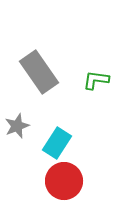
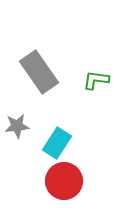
gray star: rotated 15 degrees clockwise
